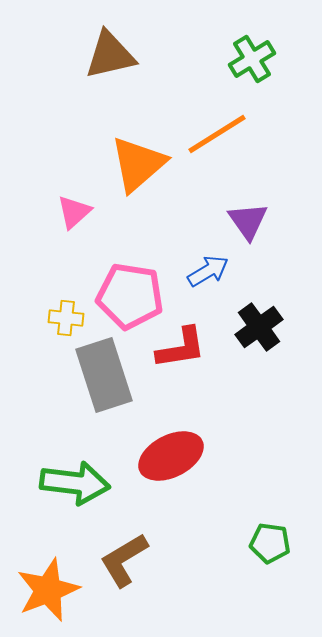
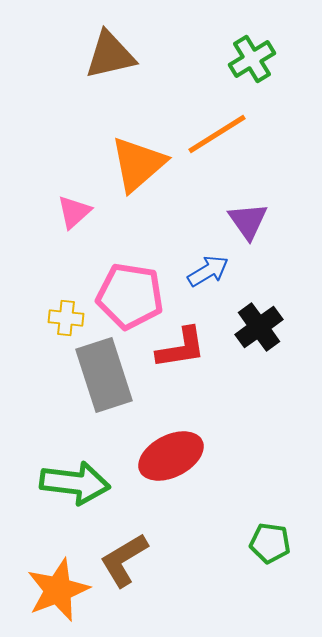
orange star: moved 10 px right
